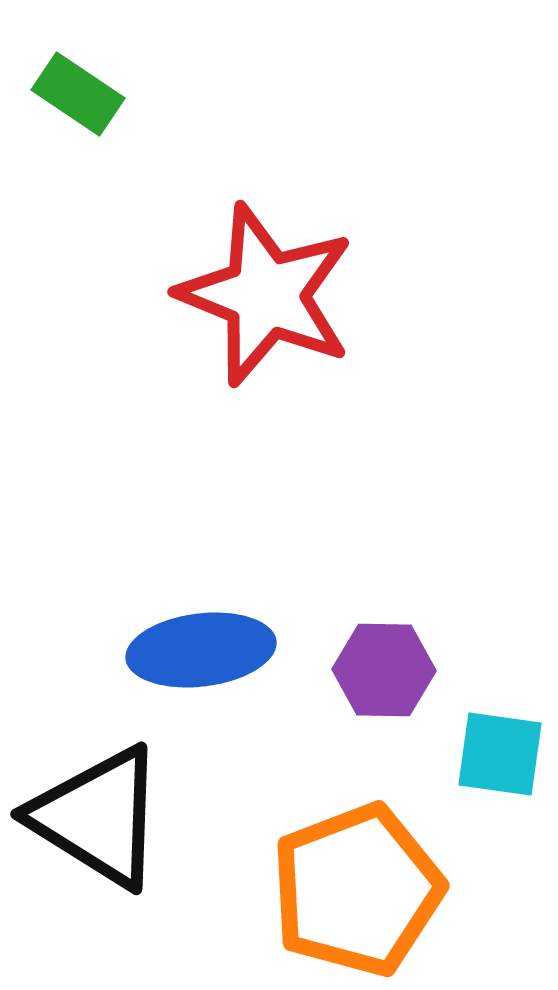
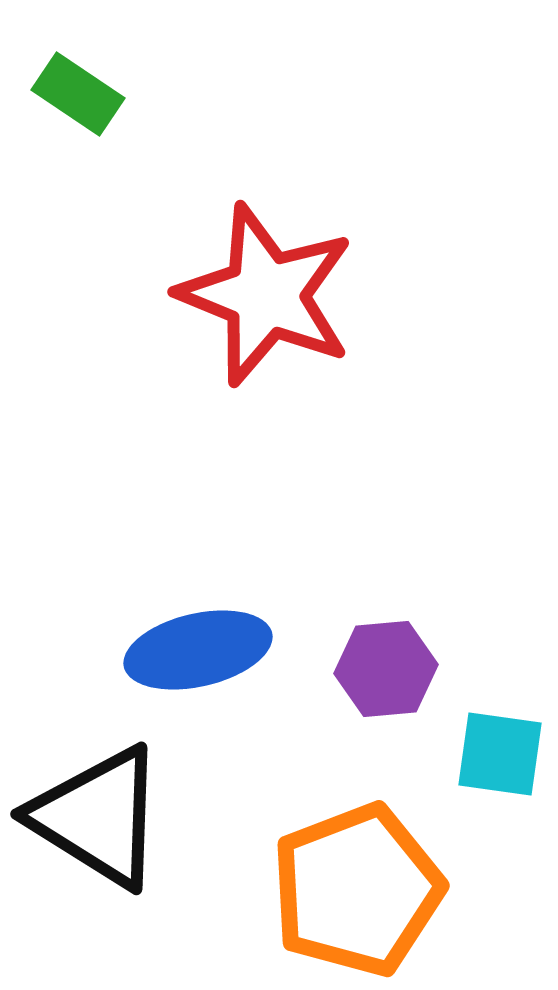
blue ellipse: moved 3 px left; rotated 6 degrees counterclockwise
purple hexagon: moved 2 px right, 1 px up; rotated 6 degrees counterclockwise
